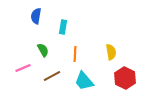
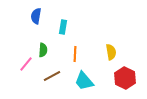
green semicircle: rotated 32 degrees clockwise
pink line: moved 3 px right, 4 px up; rotated 28 degrees counterclockwise
